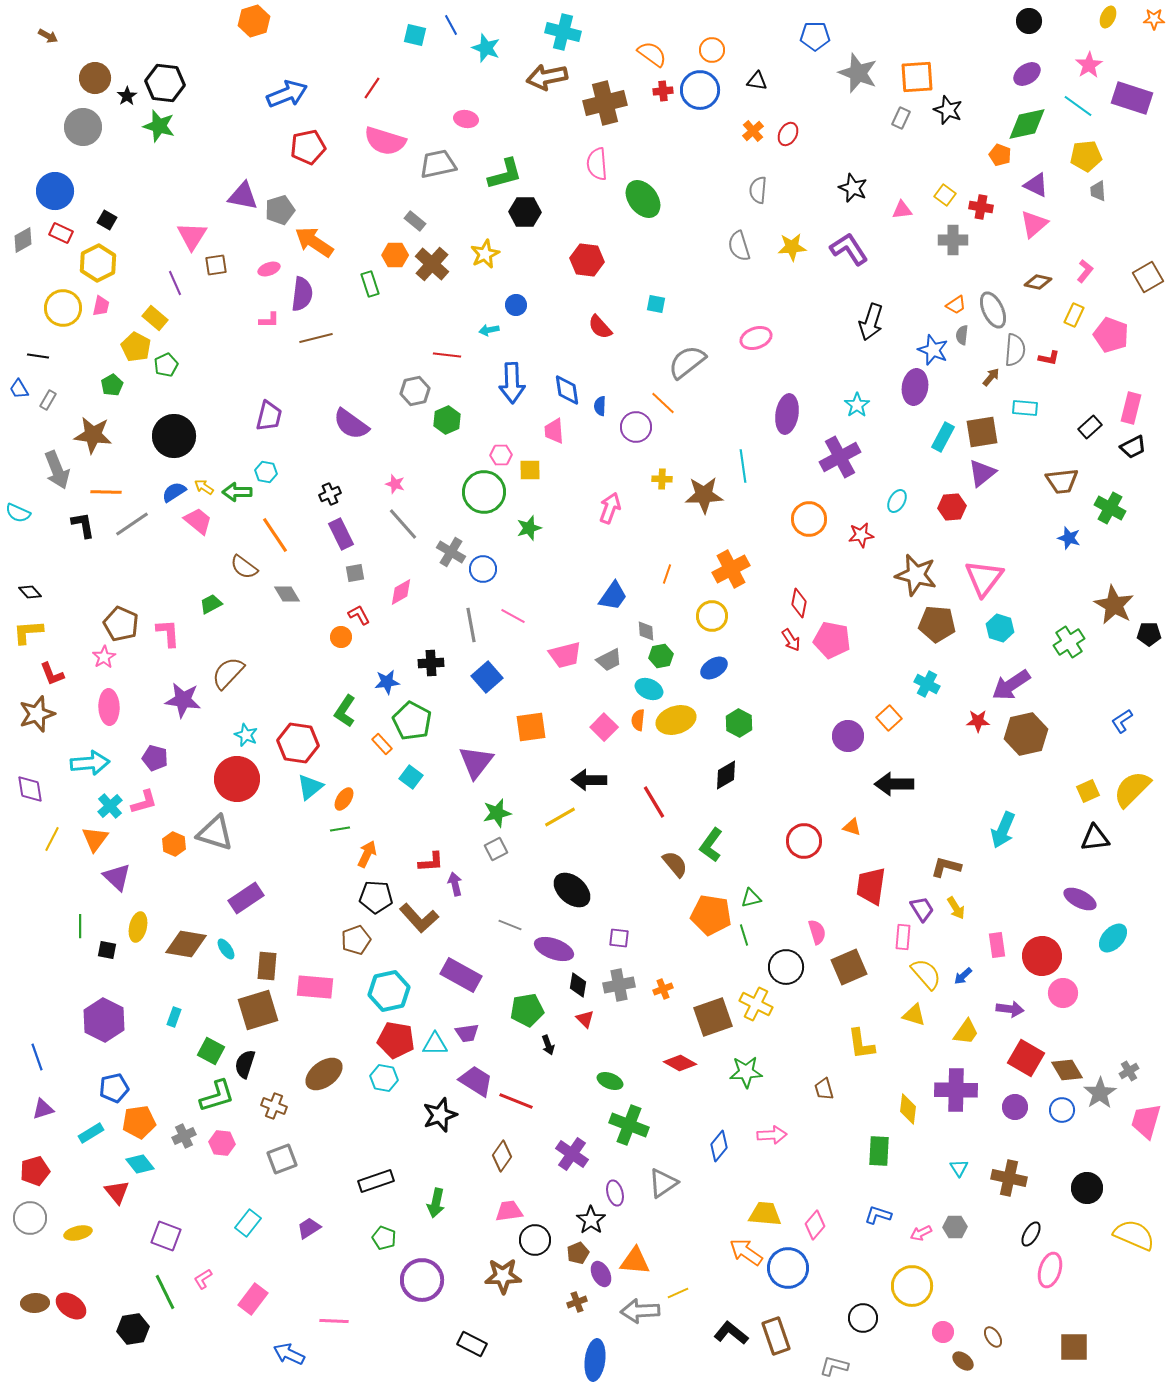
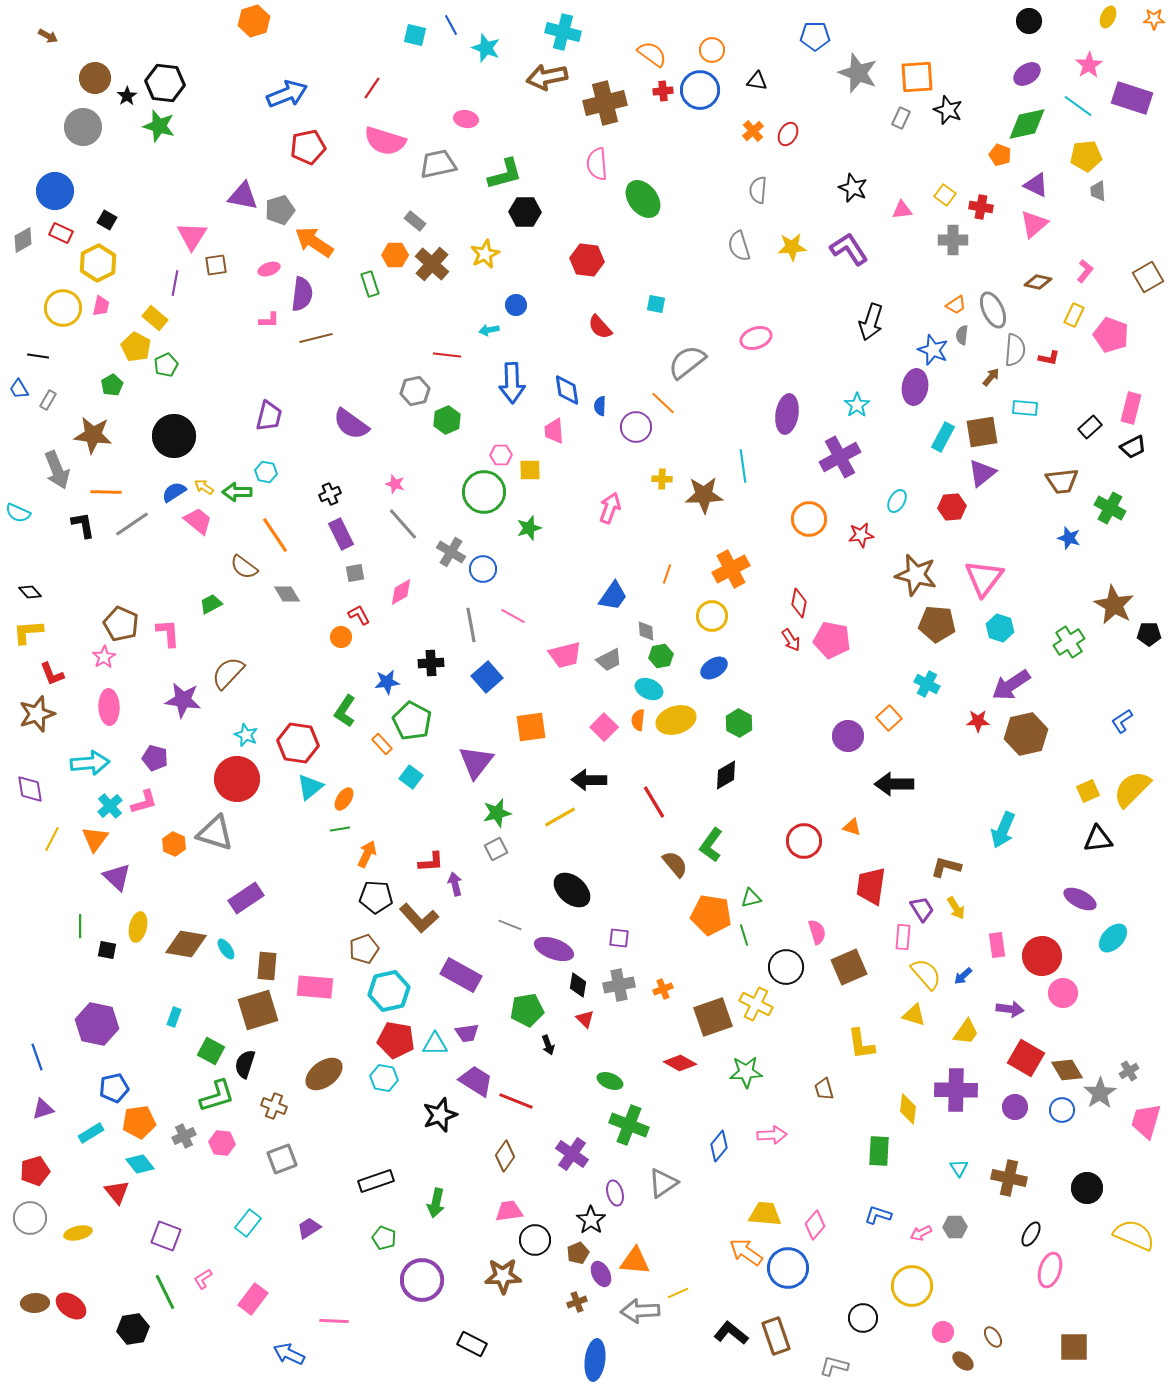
purple line at (175, 283): rotated 35 degrees clockwise
black triangle at (1095, 838): moved 3 px right, 1 px down
brown pentagon at (356, 940): moved 8 px right, 9 px down
purple hexagon at (104, 1020): moved 7 px left, 4 px down; rotated 15 degrees counterclockwise
brown diamond at (502, 1156): moved 3 px right
